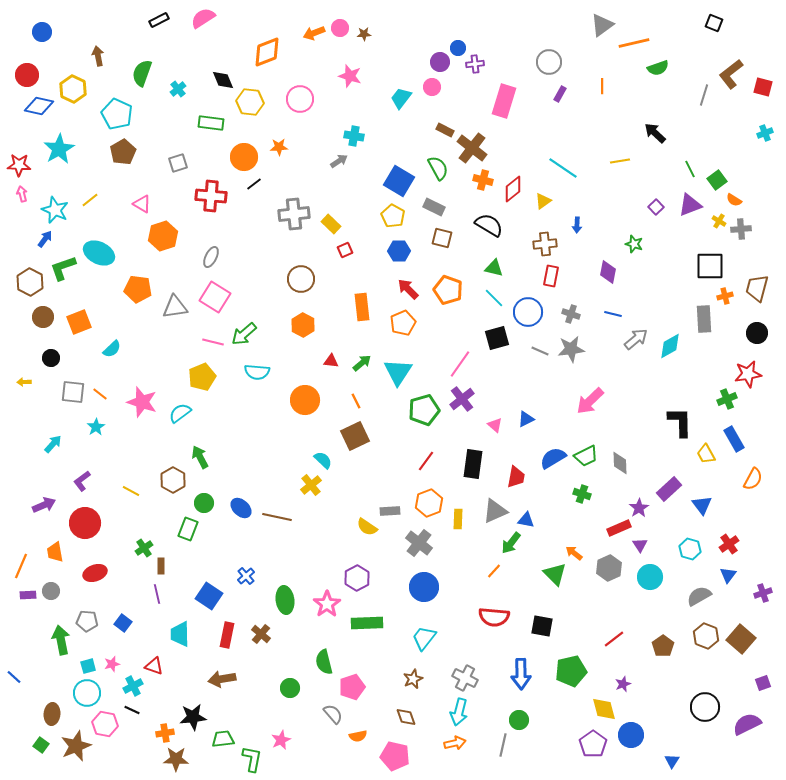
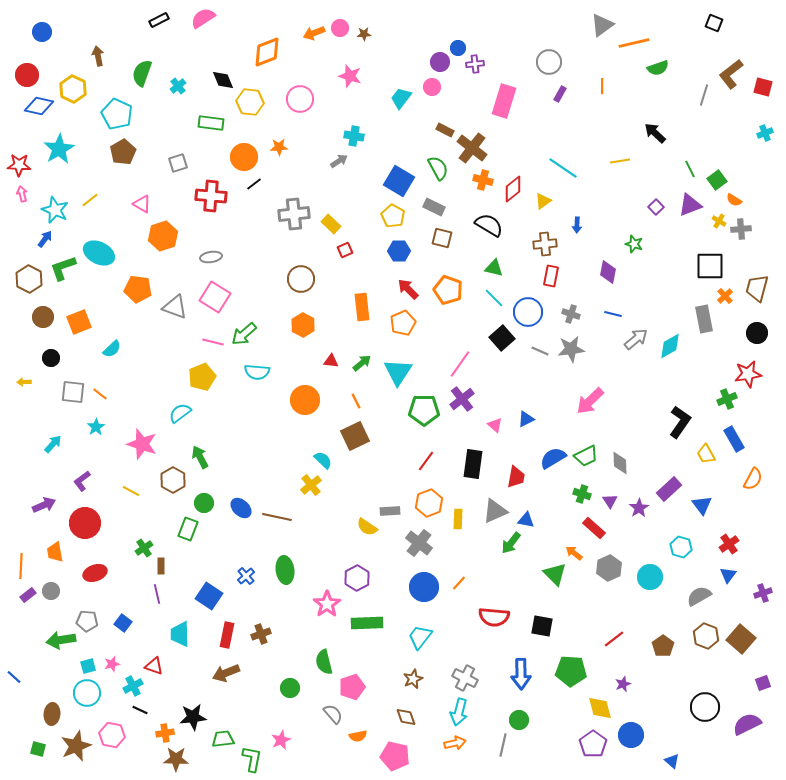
cyan cross at (178, 89): moved 3 px up
gray ellipse at (211, 257): rotated 55 degrees clockwise
brown hexagon at (30, 282): moved 1 px left, 3 px up
orange cross at (725, 296): rotated 28 degrees counterclockwise
gray triangle at (175, 307): rotated 28 degrees clockwise
gray rectangle at (704, 319): rotated 8 degrees counterclockwise
black square at (497, 338): moved 5 px right; rotated 25 degrees counterclockwise
pink star at (142, 402): moved 42 px down
green pentagon at (424, 410): rotated 16 degrees clockwise
black L-shape at (680, 422): rotated 36 degrees clockwise
red rectangle at (619, 528): moved 25 px left; rotated 65 degrees clockwise
purple triangle at (640, 545): moved 30 px left, 44 px up
cyan hexagon at (690, 549): moved 9 px left, 2 px up
orange line at (21, 566): rotated 20 degrees counterclockwise
orange line at (494, 571): moved 35 px left, 12 px down
purple rectangle at (28, 595): rotated 35 degrees counterclockwise
green ellipse at (285, 600): moved 30 px up
brown cross at (261, 634): rotated 30 degrees clockwise
cyan trapezoid at (424, 638): moved 4 px left, 1 px up
green arrow at (61, 640): rotated 88 degrees counterclockwise
green pentagon at (571, 671): rotated 16 degrees clockwise
brown arrow at (222, 679): moved 4 px right, 6 px up; rotated 12 degrees counterclockwise
yellow diamond at (604, 709): moved 4 px left, 1 px up
black line at (132, 710): moved 8 px right
pink hexagon at (105, 724): moved 7 px right, 11 px down
green square at (41, 745): moved 3 px left, 4 px down; rotated 21 degrees counterclockwise
blue triangle at (672, 761): rotated 21 degrees counterclockwise
